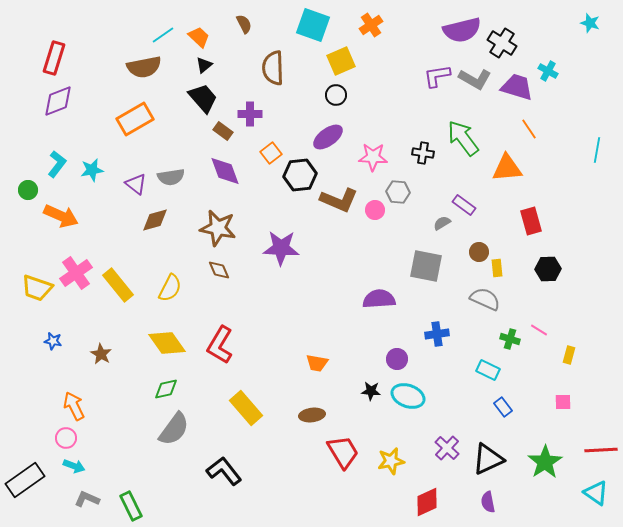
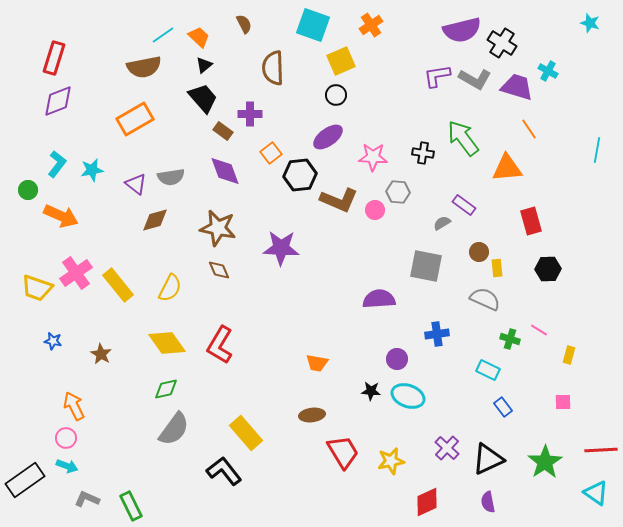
yellow rectangle at (246, 408): moved 25 px down
cyan arrow at (74, 466): moved 7 px left
